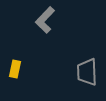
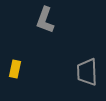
gray L-shape: rotated 24 degrees counterclockwise
